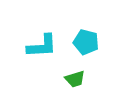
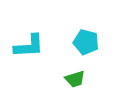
cyan L-shape: moved 13 px left
